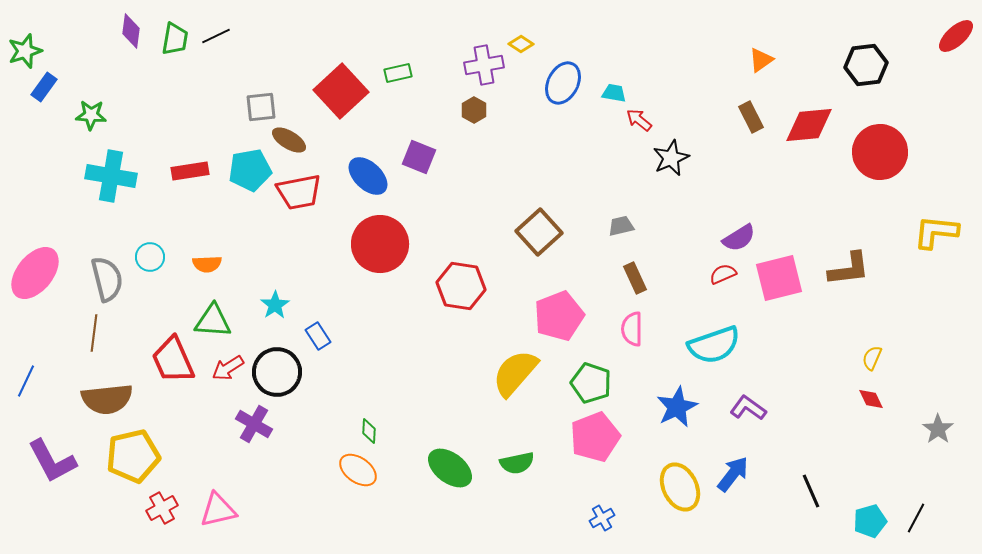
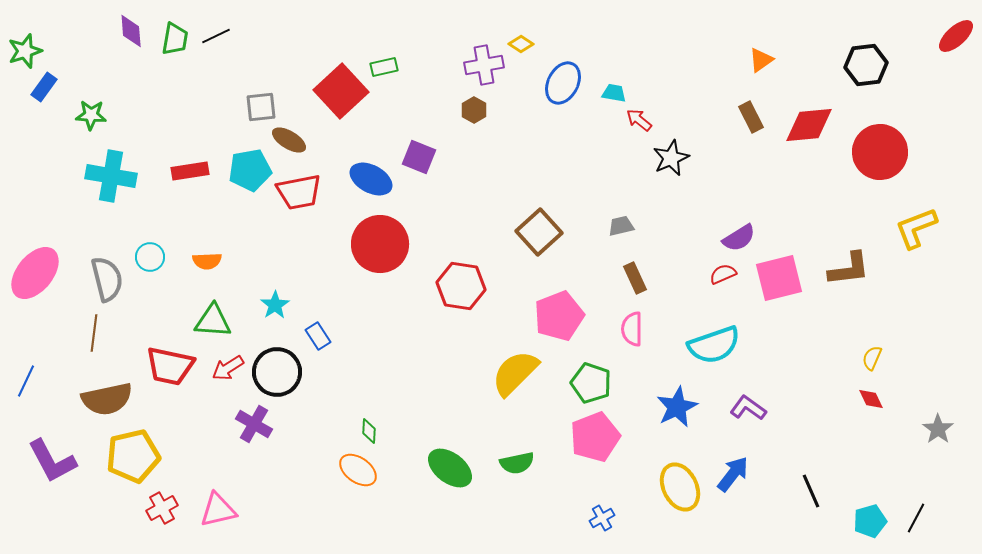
purple diamond at (131, 31): rotated 12 degrees counterclockwise
green rectangle at (398, 73): moved 14 px left, 6 px up
blue ellipse at (368, 176): moved 3 px right, 3 px down; rotated 15 degrees counterclockwise
yellow L-shape at (936, 232): moved 20 px left, 4 px up; rotated 27 degrees counterclockwise
orange semicircle at (207, 264): moved 3 px up
red trapezoid at (173, 360): moved 3 px left, 6 px down; rotated 54 degrees counterclockwise
yellow semicircle at (515, 373): rotated 4 degrees clockwise
brown semicircle at (107, 399): rotated 6 degrees counterclockwise
